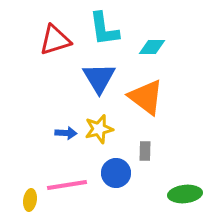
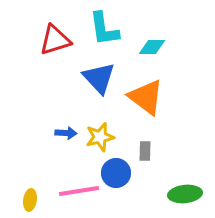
blue triangle: rotated 12 degrees counterclockwise
yellow star: moved 1 px right, 8 px down
pink line: moved 12 px right, 6 px down
